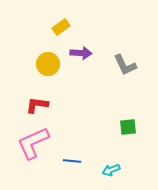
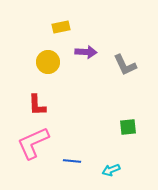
yellow rectangle: rotated 24 degrees clockwise
purple arrow: moved 5 px right, 1 px up
yellow circle: moved 2 px up
red L-shape: rotated 100 degrees counterclockwise
